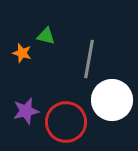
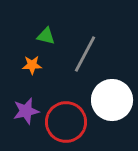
orange star: moved 10 px right, 12 px down; rotated 18 degrees counterclockwise
gray line: moved 4 px left, 5 px up; rotated 18 degrees clockwise
